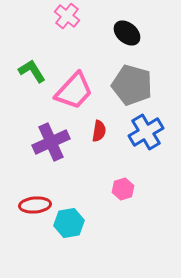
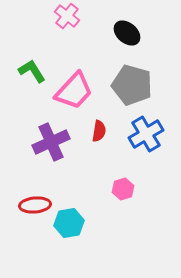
blue cross: moved 2 px down
